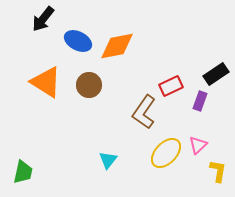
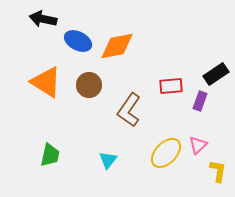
black arrow: rotated 64 degrees clockwise
red rectangle: rotated 20 degrees clockwise
brown L-shape: moved 15 px left, 2 px up
green trapezoid: moved 27 px right, 17 px up
